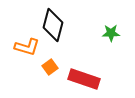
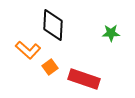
black diamond: rotated 12 degrees counterclockwise
orange L-shape: moved 1 px right, 3 px down; rotated 25 degrees clockwise
